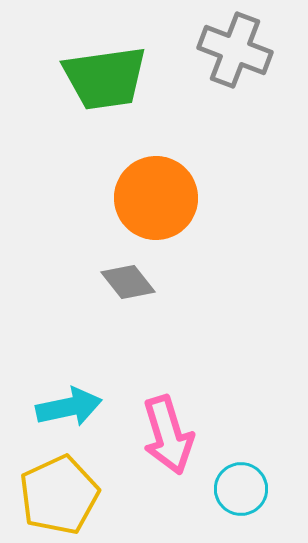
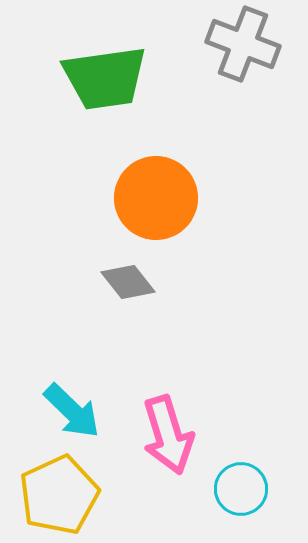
gray cross: moved 8 px right, 6 px up
cyan arrow: moved 3 px right, 4 px down; rotated 56 degrees clockwise
